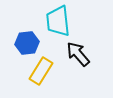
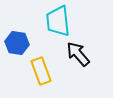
blue hexagon: moved 10 px left; rotated 15 degrees clockwise
yellow rectangle: rotated 52 degrees counterclockwise
